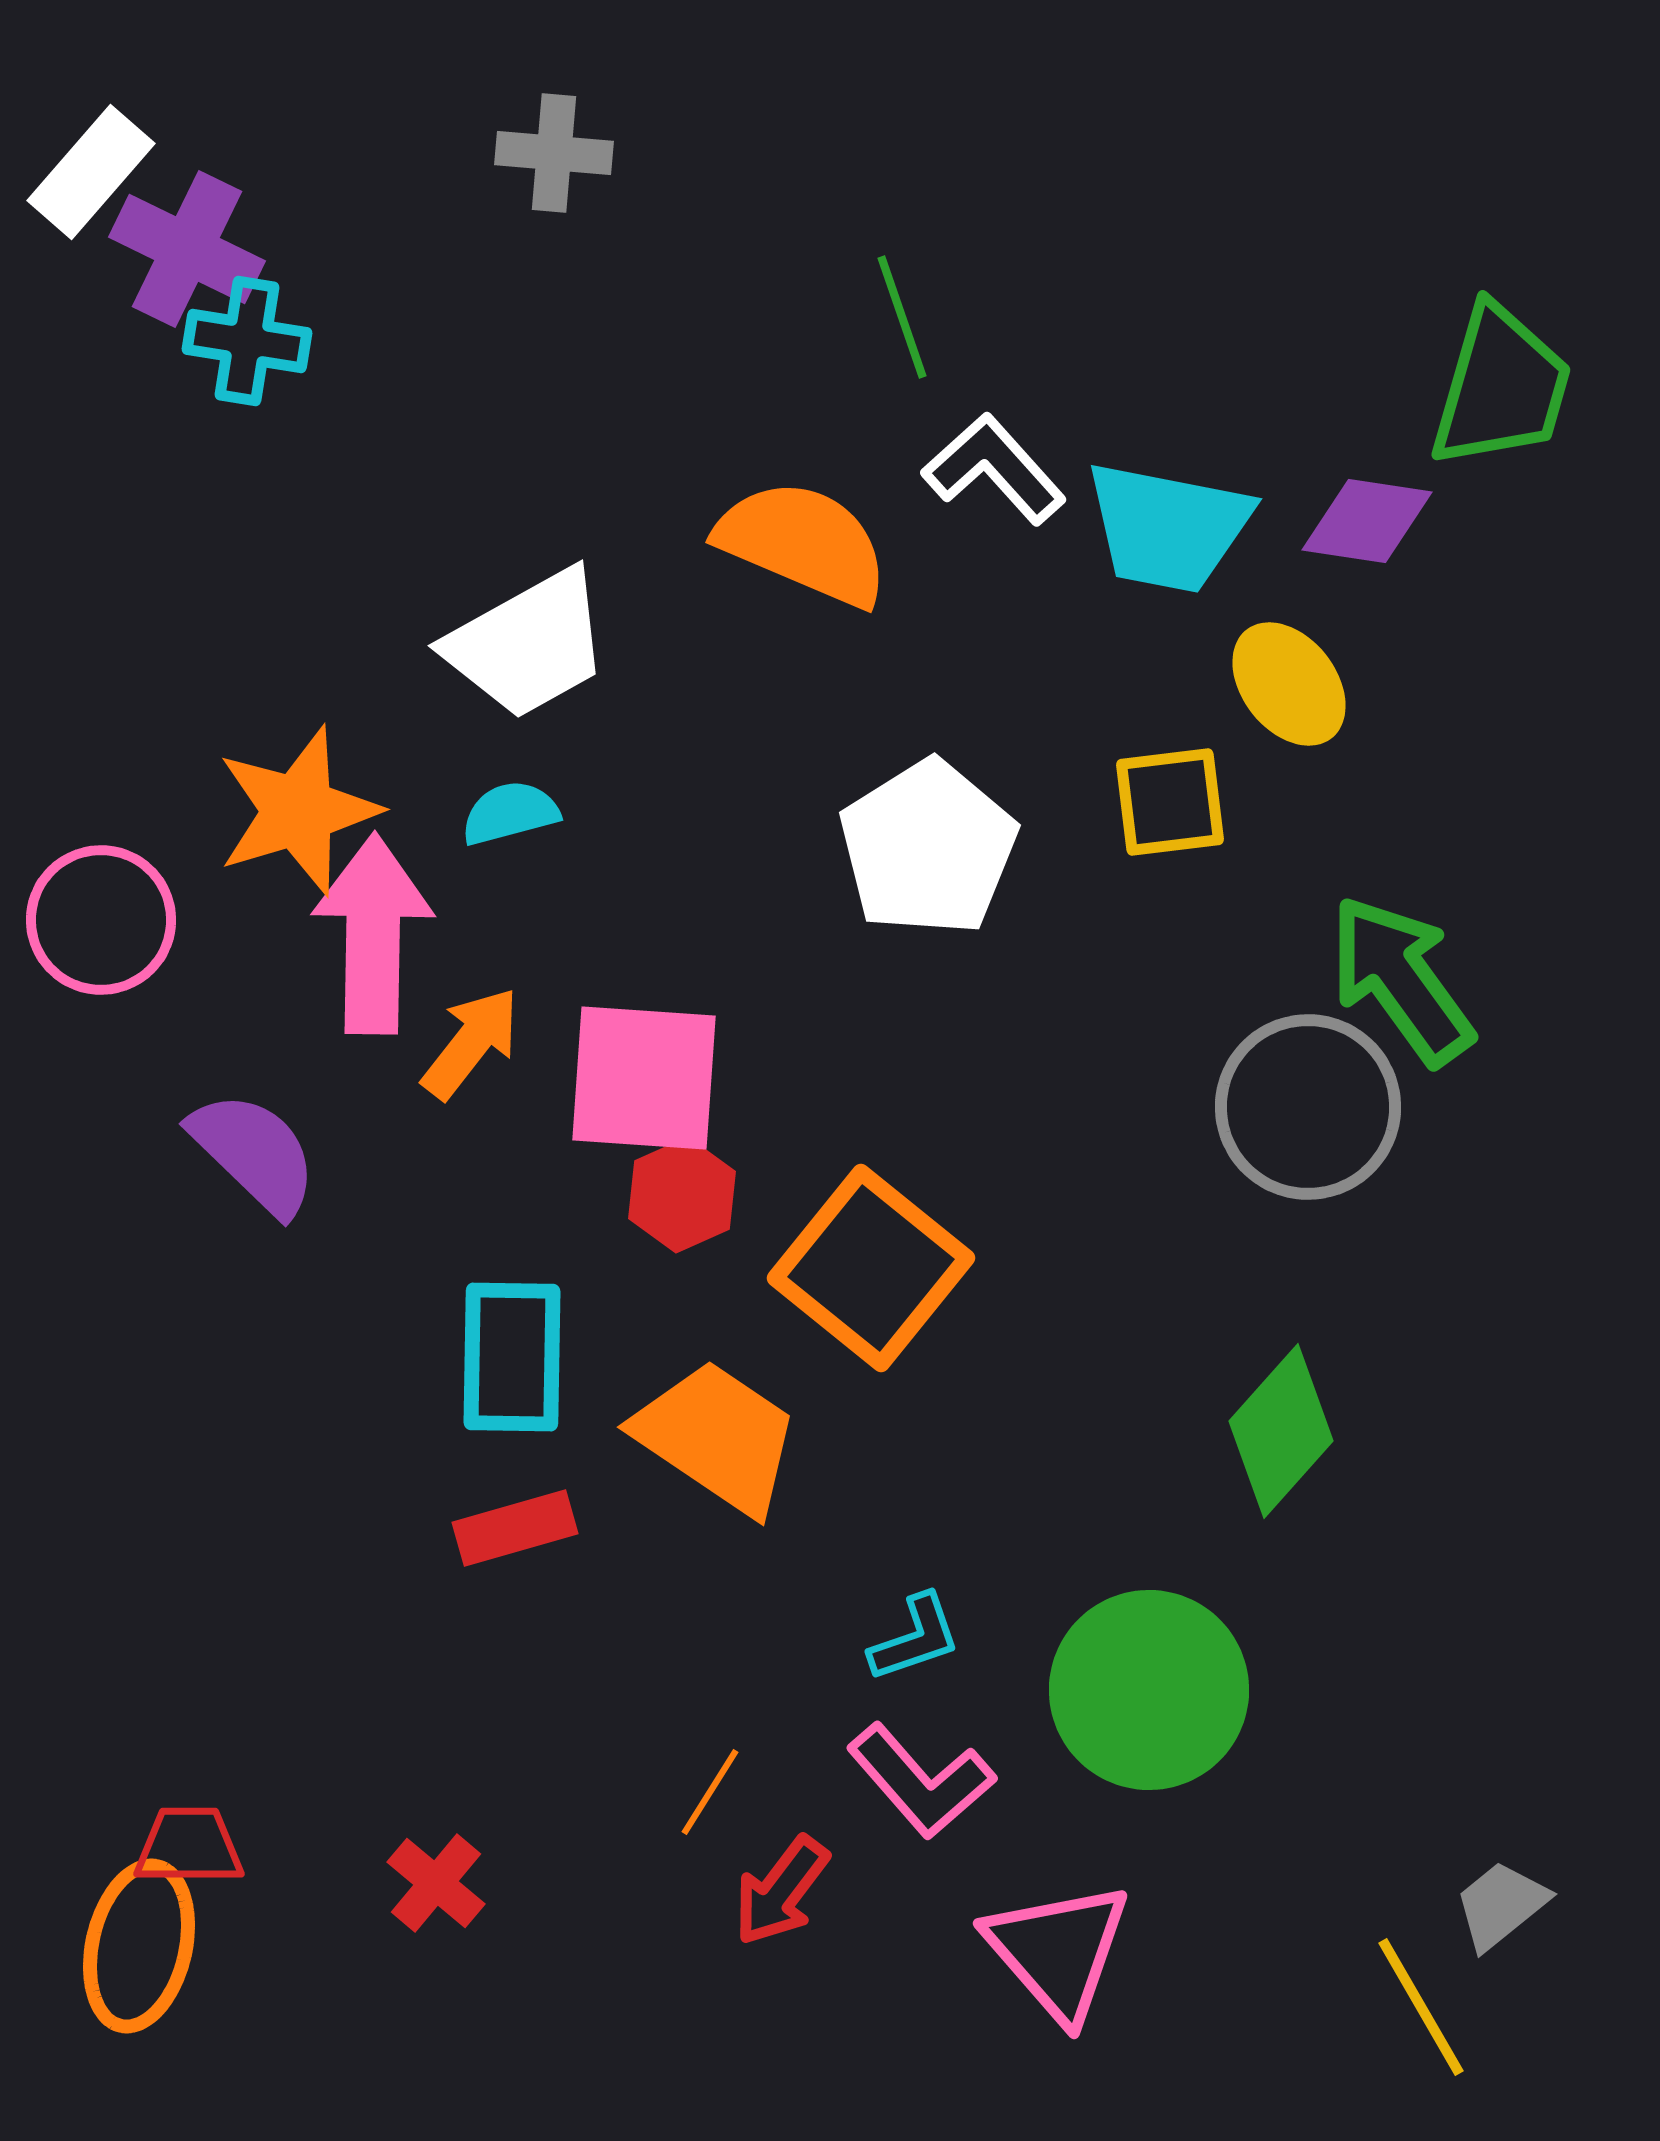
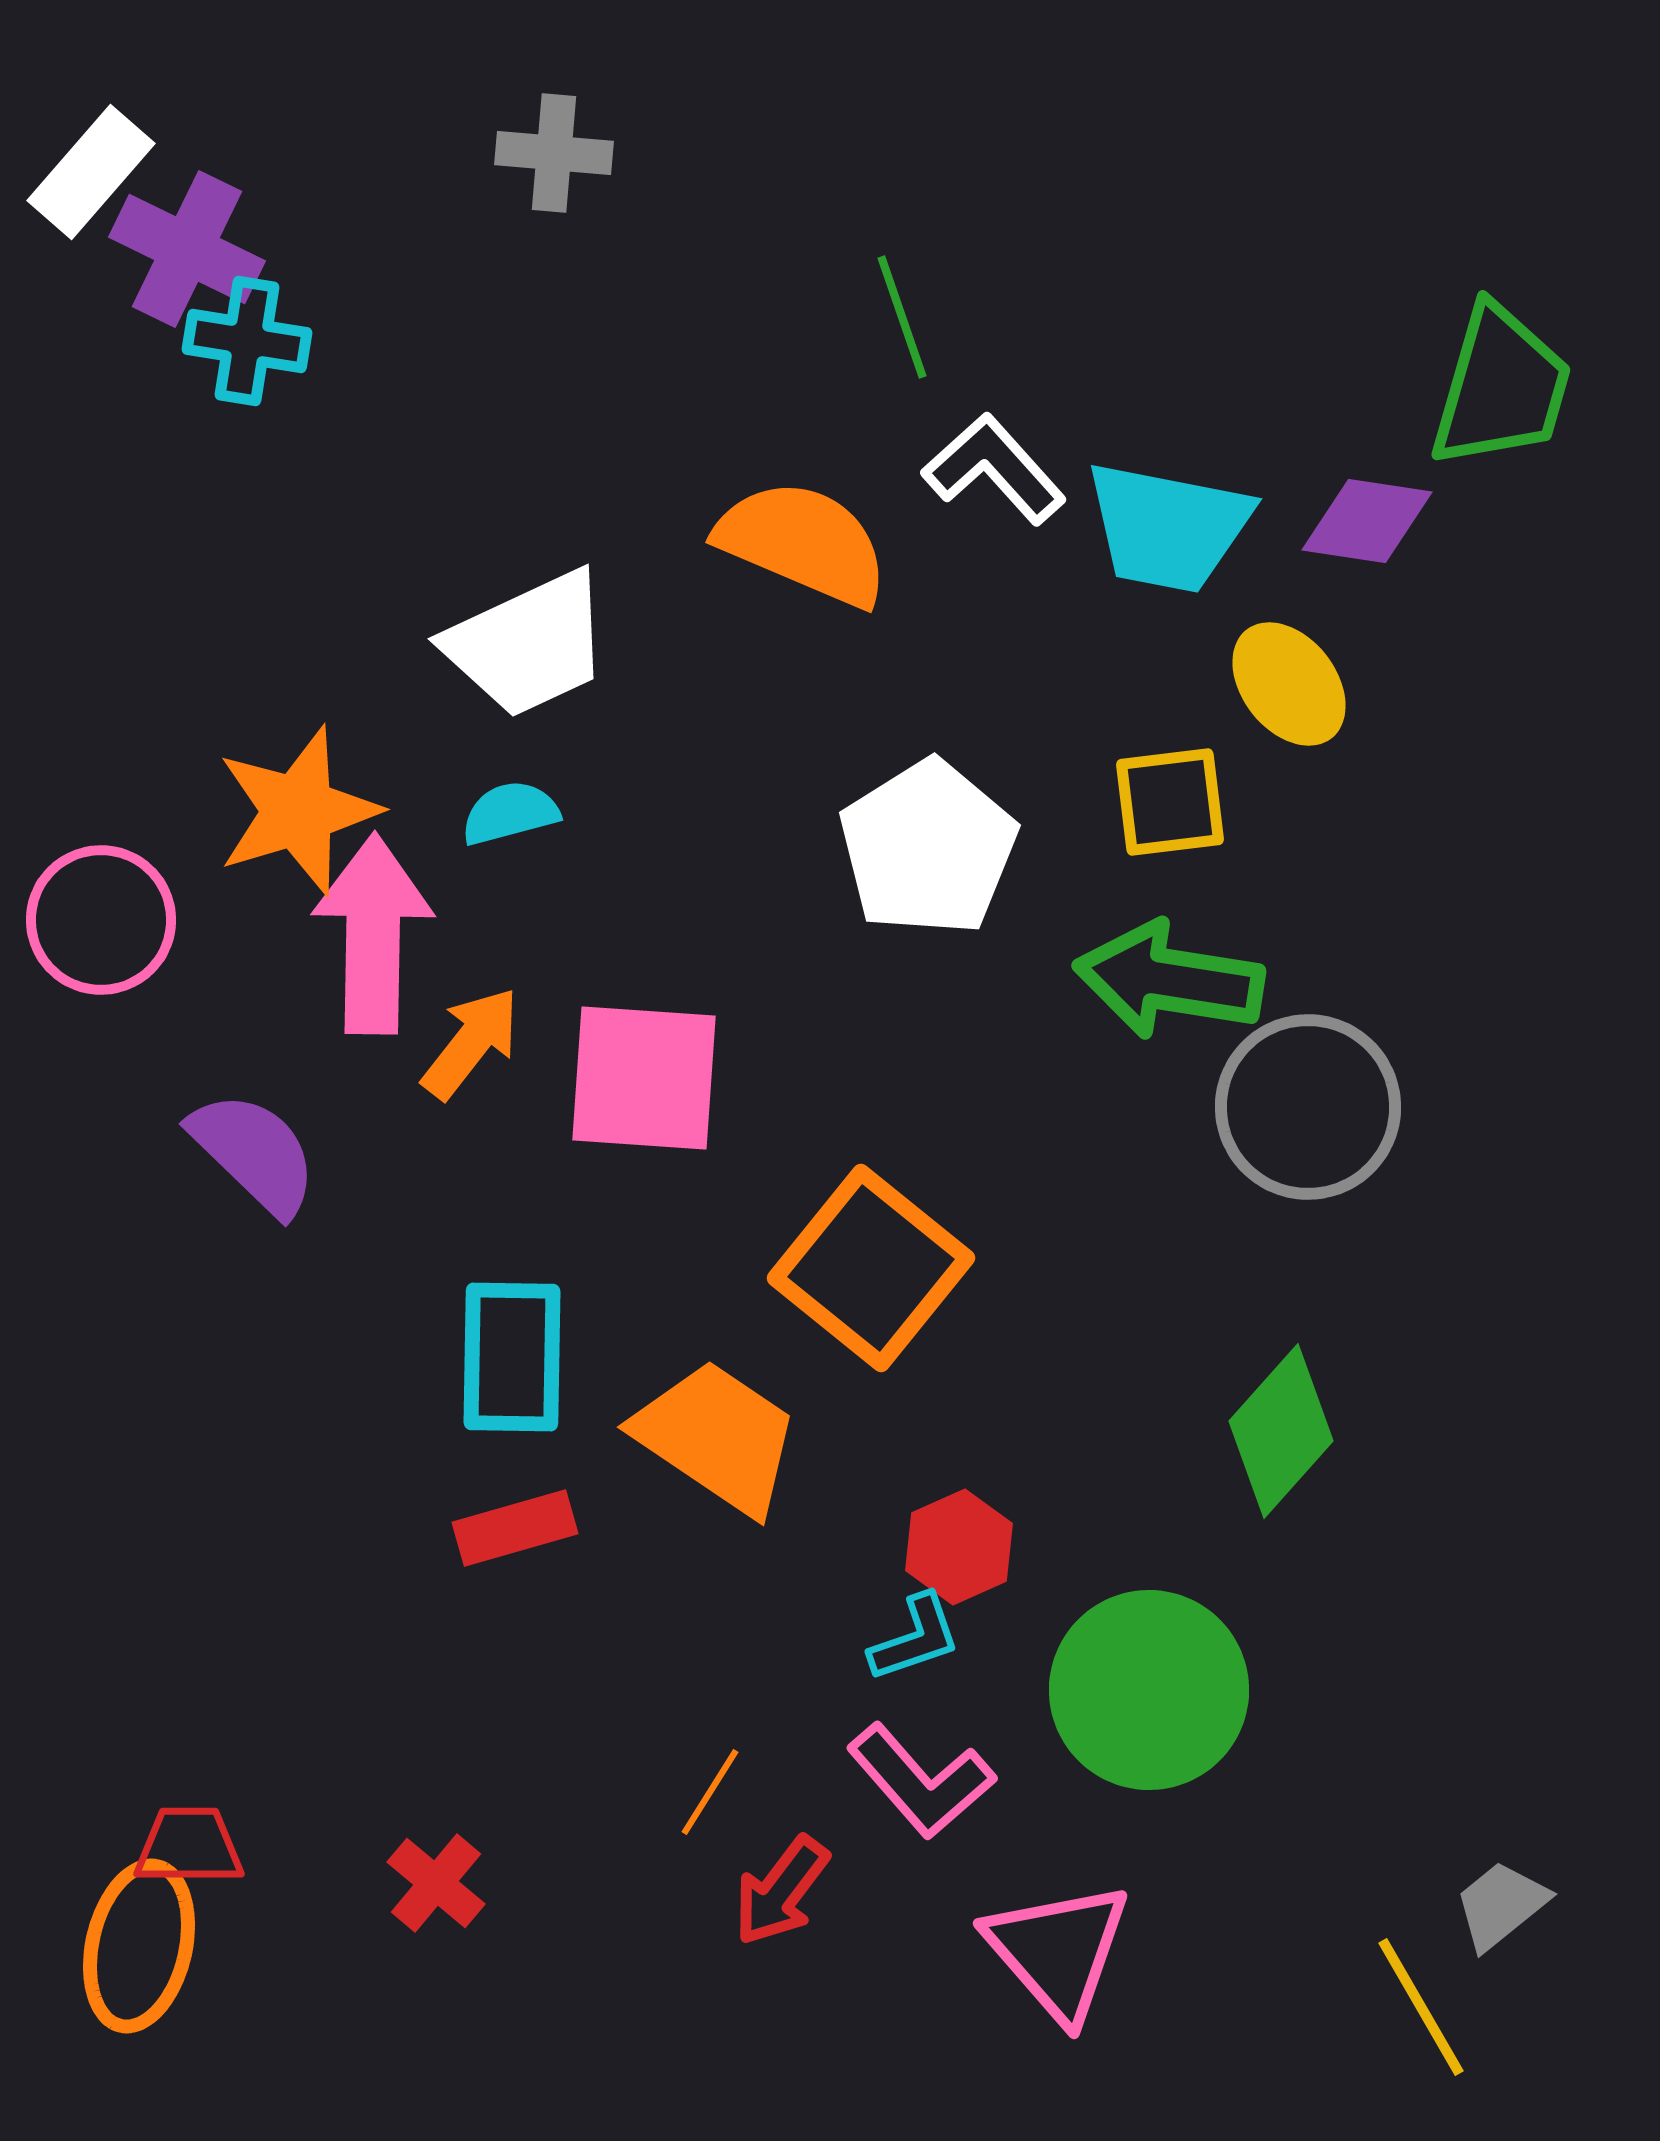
white trapezoid: rotated 4 degrees clockwise
green arrow: moved 232 px left; rotated 45 degrees counterclockwise
red hexagon: moved 277 px right, 352 px down
